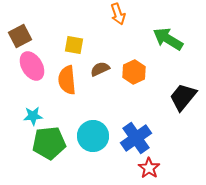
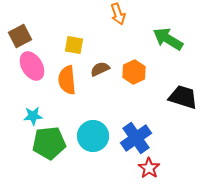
black trapezoid: rotated 68 degrees clockwise
